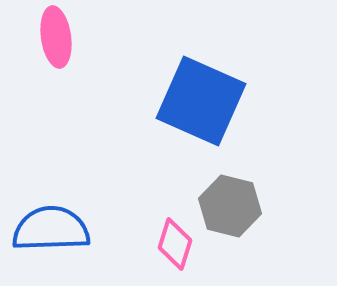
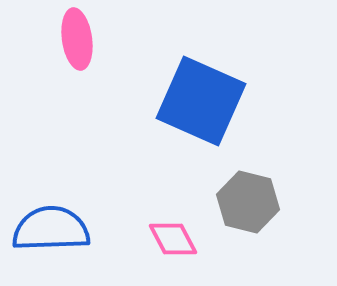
pink ellipse: moved 21 px right, 2 px down
gray hexagon: moved 18 px right, 4 px up
pink diamond: moved 2 px left, 5 px up; rotated 45 degrees counterclockwise
